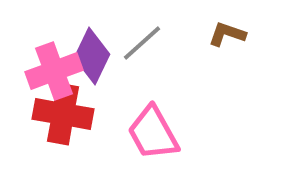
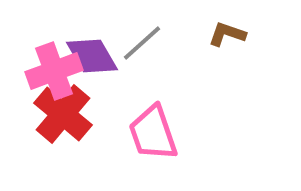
purple diamond: rotated 56 degrees counterclockwise
red cross: rotated 30 degrees clockwise
pink trapezoid: rotated 10 degrees clockwise
